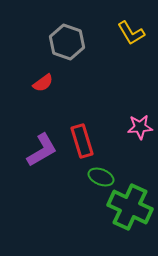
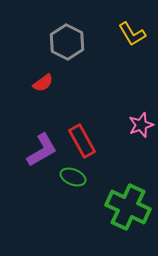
yellow L-shape: moved 1 px right, 1 px down
gray hexagon: rotated 8 degrees clockwise
pink star: moved 1 px right, 2 px up; rotated 15 degrees counterclockwise
red rectangle: rotated 12 degrees counterclockwise
green ellipse: moved 28 px left
green cross: moved 2 px left
